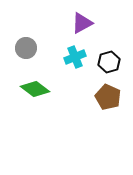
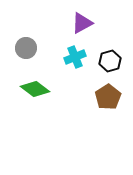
black hexagon: moved 1 px right, 1 px up
brown pentagon: rotated 15 degrees clockwise
